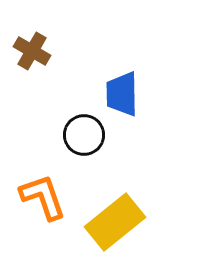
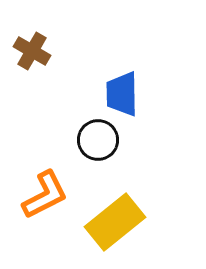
black circle: moved 14 px right, 5 px down
orange L-shape: moved 2 px right, 2 px up; rotated 82 degrees clockwise
